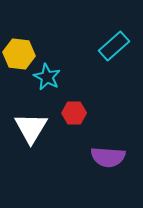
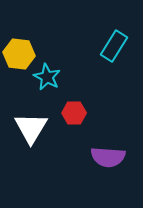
cyan rectangle: rotated 16 degrees counterclockwise
